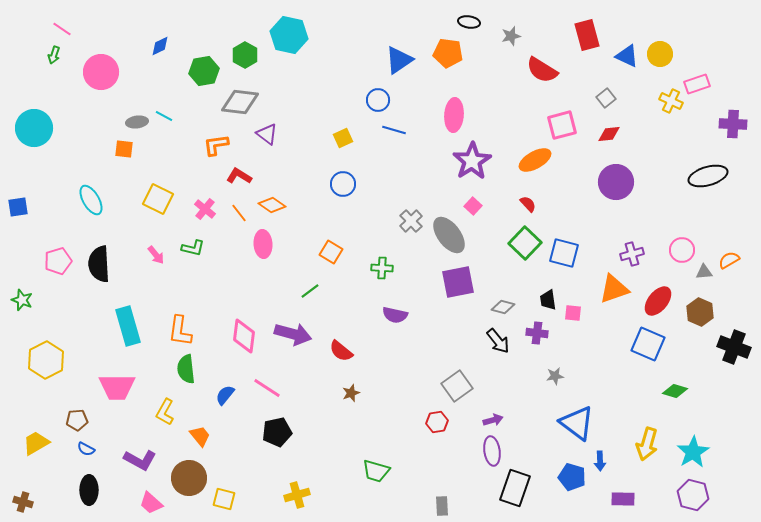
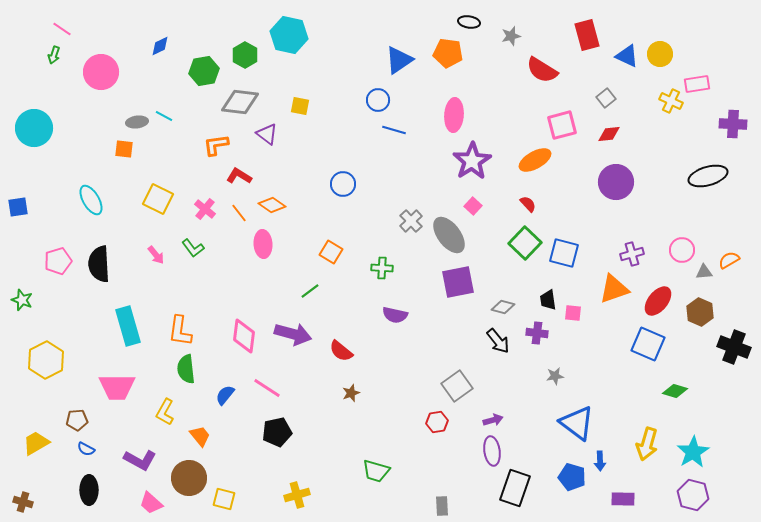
pink rectangle at (697, 84): rotated 10 degrees clockwise
yellow square at (343, 138): moved 43 px left, 32 px up; rotated 36 degrees clockwise
green L-shape at (193, 248): rotated 40 degrees clockwise
